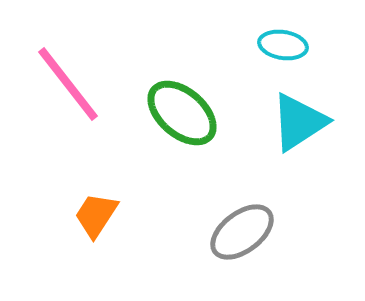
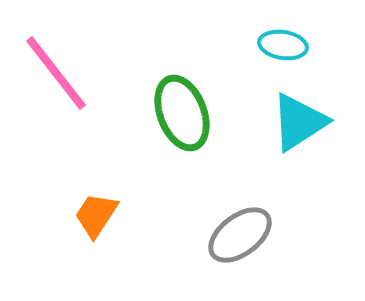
pink line: moved 12 px left, 11 px up
green ellipse: rotated 28 degrees clockwise
gray ellipse: moved 2 px left, 3 px down
